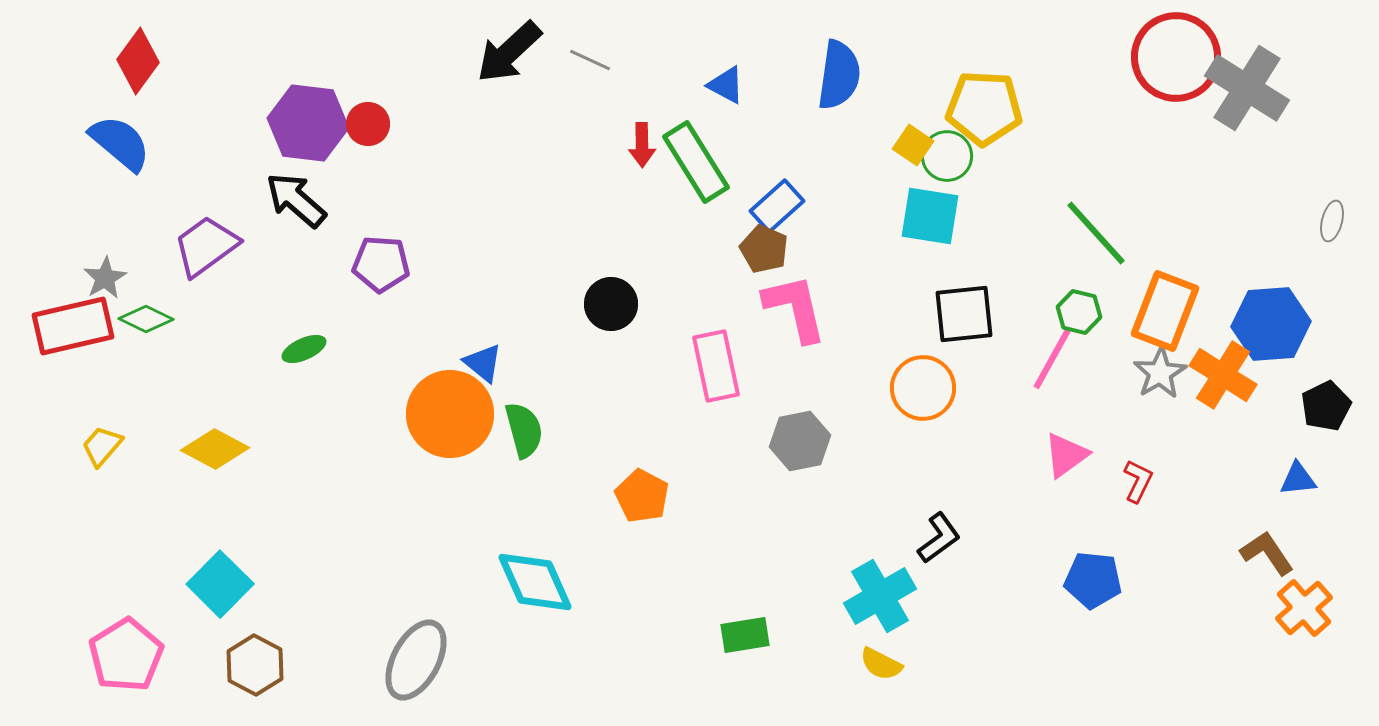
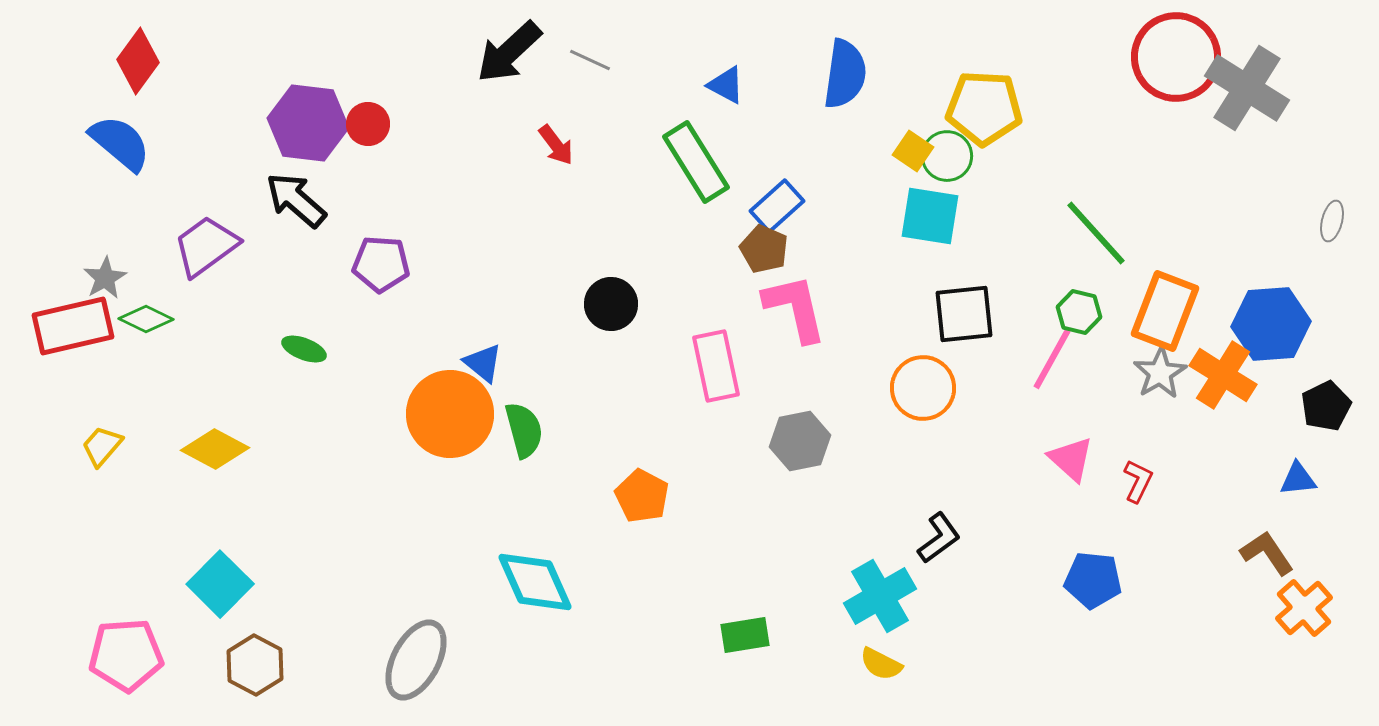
blue semicircle at (839, 75): moved 6 px right, 1 px up
red arrow at (642, 145): moved 86 px left; rotated 36 degrees counterclockwise
yellow square at (913, 145): moved 6 px down
green ellipse at (304, 349): rotated 45 degrees clockwise
pink triangle at (1066, 455): moved 5 px right, 4 px down; rotated 42 degrees counterclockwise
pink pentagon at (126, 655): rotated 28 degrees clockwise
